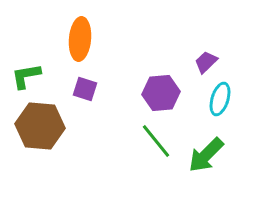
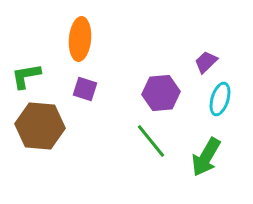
green line: moved 5 px left
green arrow: moved 2 px down; rotated 15 degrees counterclockwise
